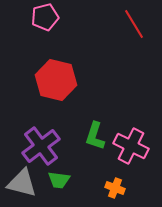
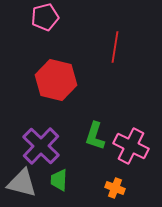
red line: moved 19 px left, 23 px down; rotated 40 degrees clockwise
purple cross: rotated 9 degrees counterclockwise
green trapezoid: rotated 85 degrees clockwise
